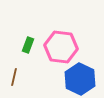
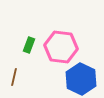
green rectangle: moved 1 px right
blue hexagon: moved 1 px right
